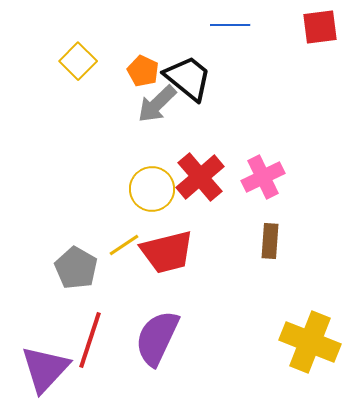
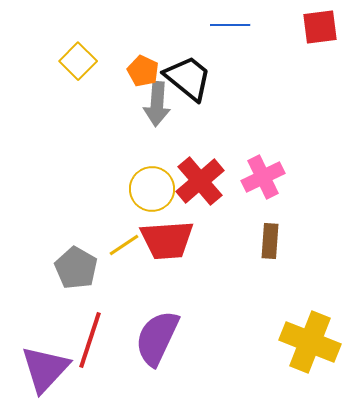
gray arrow: rotated 42 degrees counterclockwise
red cross: moved 4 px down
red trapezoid: moved 12 px up; rotated 10 degrees clockwise
